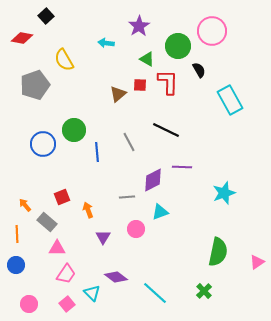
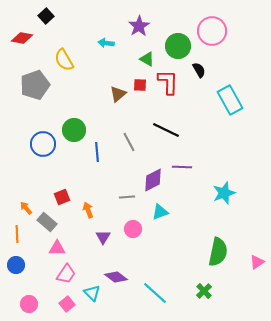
orange arrow at (25, 205): moved 1 px right, 3 px down
pink circle at (136, 229): moved 3 px left
